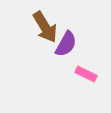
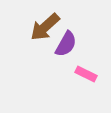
brown arrow: rotated 80 degrees clockwise
